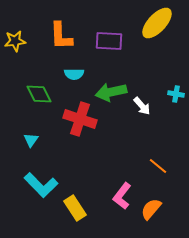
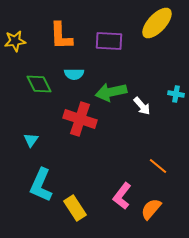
green diamond: moved 10 px up
cyan L-shape: rotated 68 degrees clockwise
